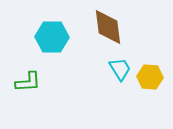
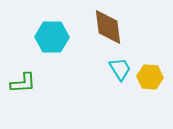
green L-shape: moved 5 px left, 1 px down
